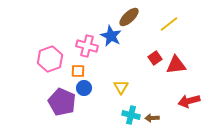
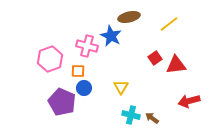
brown ellipse: rotated 30 degrees clockwise
brown arrow: rotated 40 degrees clockwise
